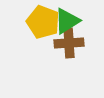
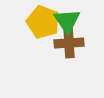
green triangle: rotated 32 degrees counterclockwise
